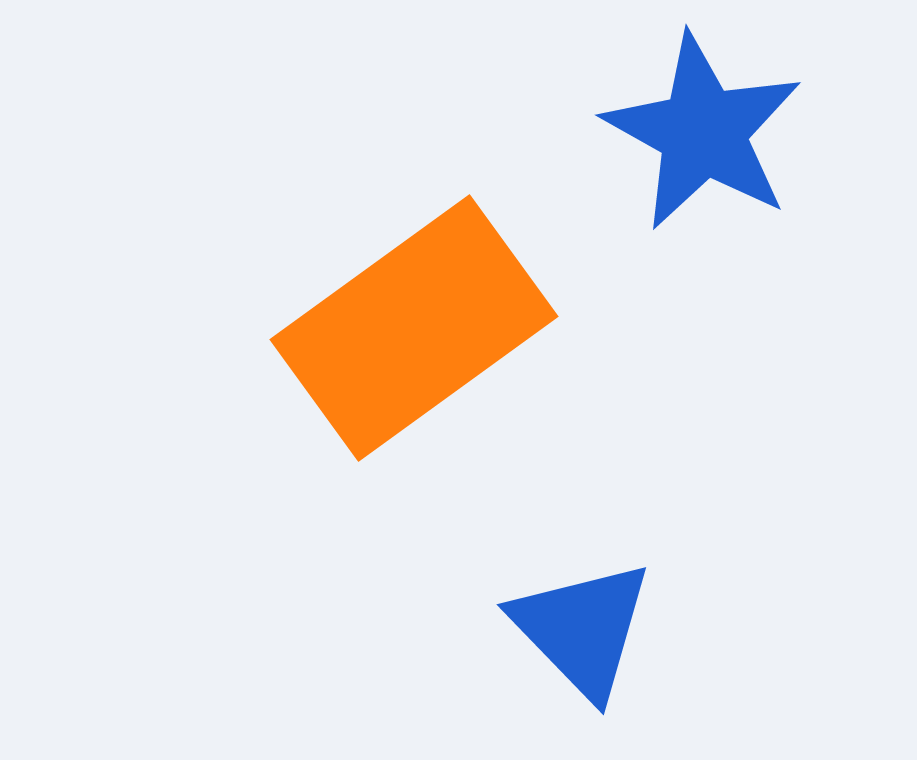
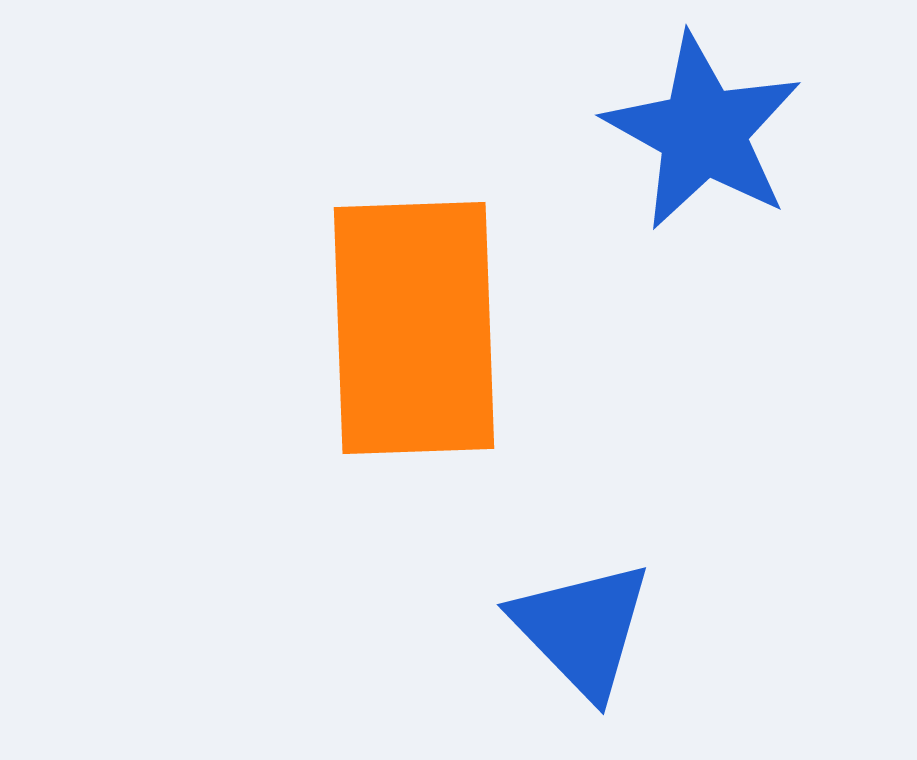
orange rectangle: rotated 56 degrees counterclockwise
